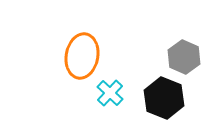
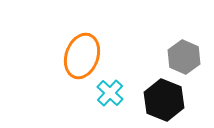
orange ellipse: rotated 9 degrees clockwise
black hexagon: moved 2 px down
